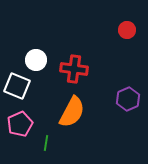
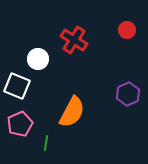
white circle: moved 2 px right, 1 px up
red cross: moved 29 px up; rotated 24 degrees clockwise
purple hexagon: moved 5 px up
